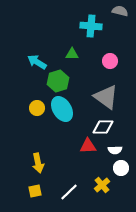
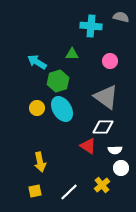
gray semicircle: moved 1 px right, 6 px down
red triangle: rotated 36 degrees clockwise
yellow arrow: moved 2 px right, 1 px up
